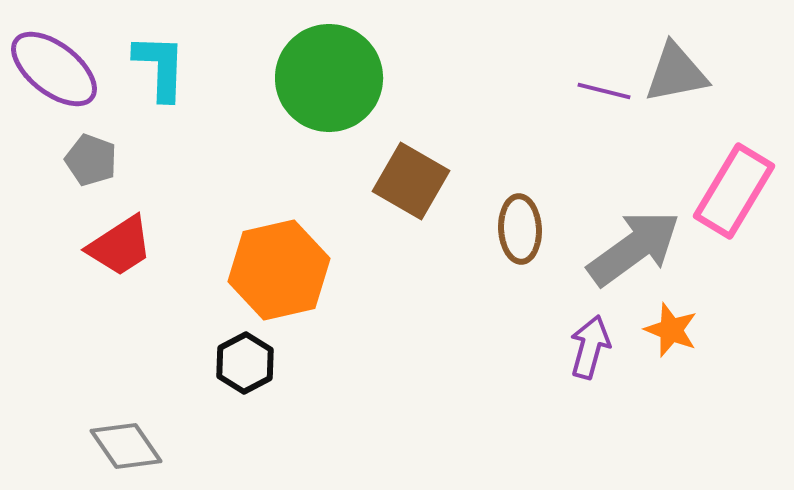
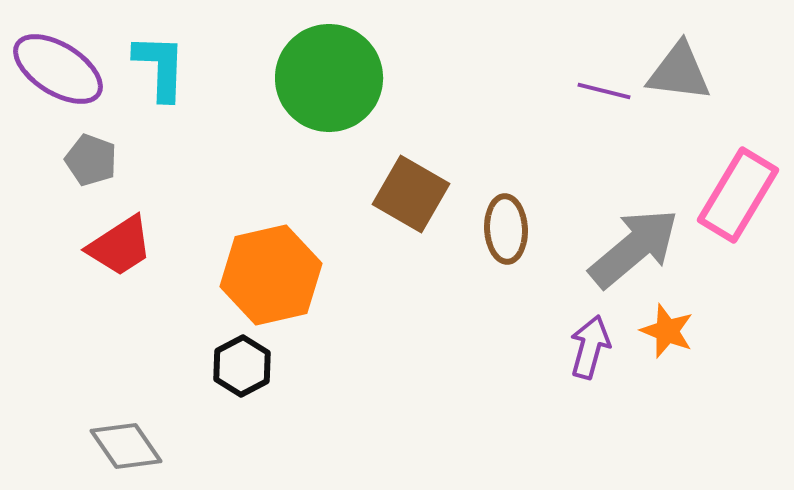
purple ellipse: moved 4 px right; rotated 6 degrees counterclockwise
gray triangle: moved 3 px right, 1 px up; rotated 18 degrees clockwise
brown square: moved 13 px down
pink rectangle: moved 4 px right, 4 px down
brown ellipse: moved 14 px left
gray arrow: rotated 4 degrees counterclockwise
orange hexagon: moved 8 px left, 5 px down
orange star: moved 4 px left, 1 px down
black hexagon: moved 3 px left, 3 px down
